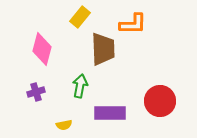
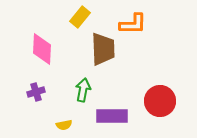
pink diamond: rotated 12 degrees counterclockwise
green arrow: moved 3 px right, 4 px down
purple rectangle: moved 2 px right, 3 px down
